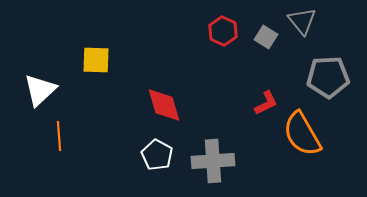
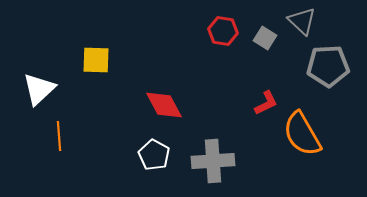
gray triangle: rotated 8 degrees counterclockwise
red hexagon: rotated 16 degrees counterclockwise
gray square: moved 1 px left, 1 px down
gray pentagon: moved 11 px up
white triangle: moved 1 px left, 1 px up
red diamond: rotated 12 degrees counterclockwise
white pentagon: moved 3 px left
